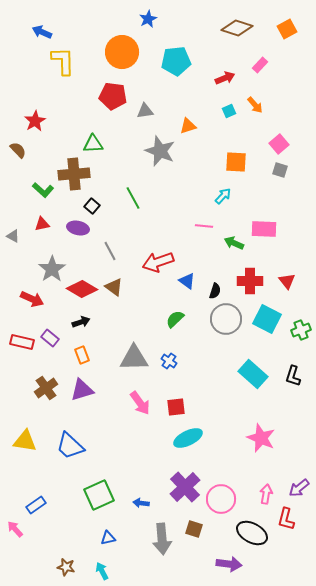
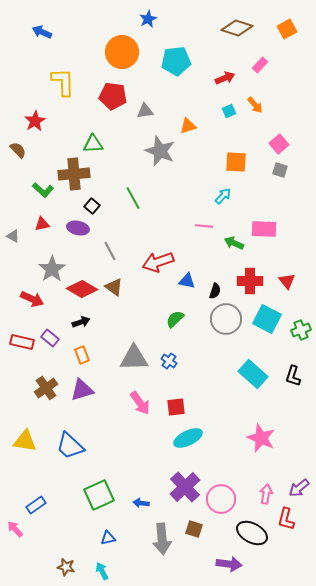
yellow L-shape at (63, 61): moved 21 px down
blue triangle at (187, 281): rotated 24 degrees counterclockwise
